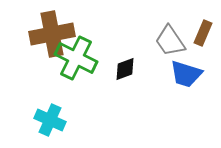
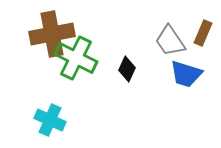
black diamond: moved 2 px right; rotated 45 degrees counterclockwise
